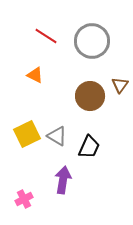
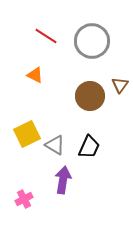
gray triangle: moved 2 px left, 9 px down
